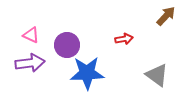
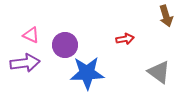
brown arrow: rotated 120 degrees clockwise
red arrow: moved 1 px right
purple circle: moved 2 px left
purple arrow: moved 5 px left
gray triangle: moved 2 px right, 3 px up
